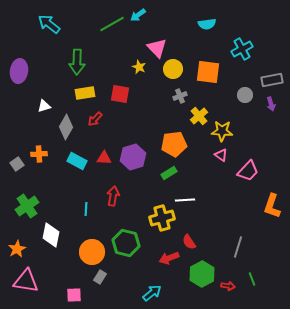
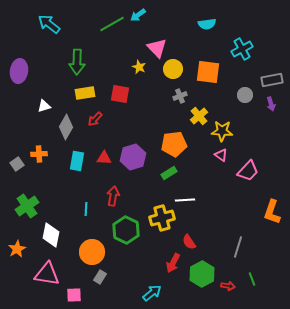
cyan rectangle at (77, 161): rotated 72 degrees clockwise
orange L-shape at (272, 206): moved 6 px down
green hexagon at (126, 243): moved 13 px up; rotated 12 degrees clockwise
red arrow at (169, 258): moved 4 px right, 5 px down; rotated 42 degrees counterclockwise
pink triangle at (26, 281): moved 21 px right, 7 px up
